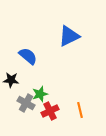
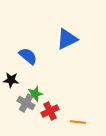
blue triangle: moved 2 px left, 3 px down
green star: moved 5 px left
orange line: moved 2 px left, 12 px down; rotated 70 degrees counterclockwise
